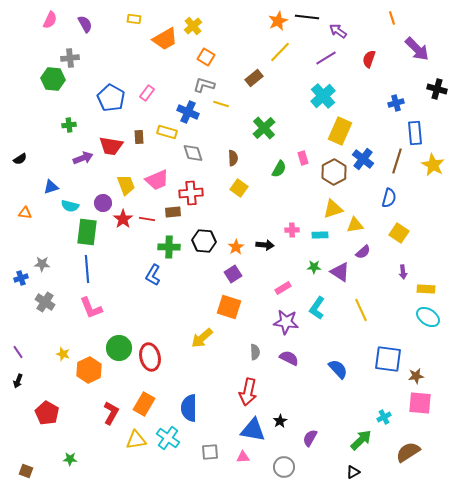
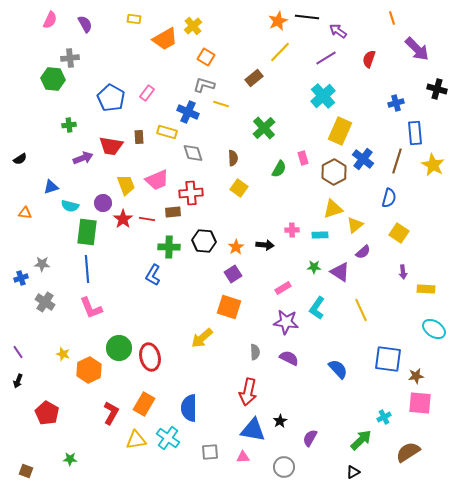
yellow triangle at (355, 225): rotated 30 degrees counterclockwise
cyan ellipse at (428, 317): moved 6 px right, 12 px down
